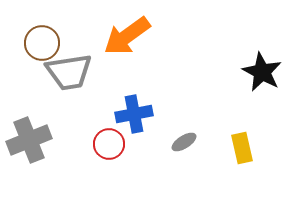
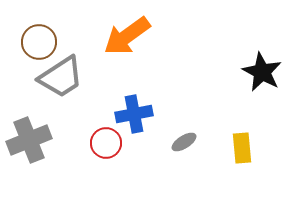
brown circle: moved 3 px left, 1 px up
gray trapezoid: moved 8 px left, 5 px down; rotated 24 degrees counterclockwise
red circle: moved 3 px left, 1 px up
yellow rectangle: rotated 8 degrees clockwise
